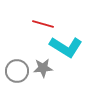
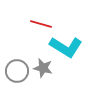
red line: moved 2 px left
gray star: rotated 18 degrees clockwise
